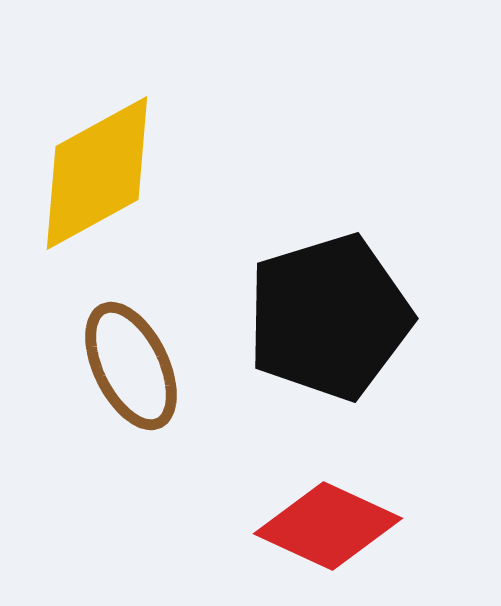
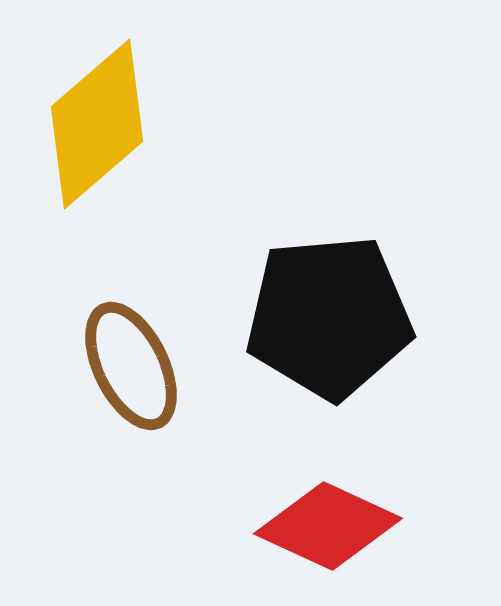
yellow diamond: moved 49 px up; rotated 12 degrees counterclockwise
black pentagon: rotated 12 degrees clockwise
